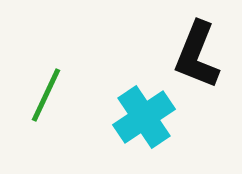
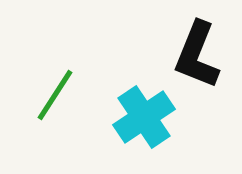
green line: moved 9 px right; rotated 8 degrees clockwise
